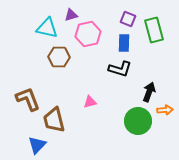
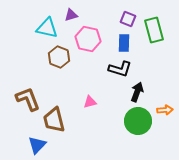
pink hexagon: moved 5 px down; rotated 25 degrees clockwise
brown hexagon: rotated 20 degrees clockwise
black arrow: moved 12 px left
